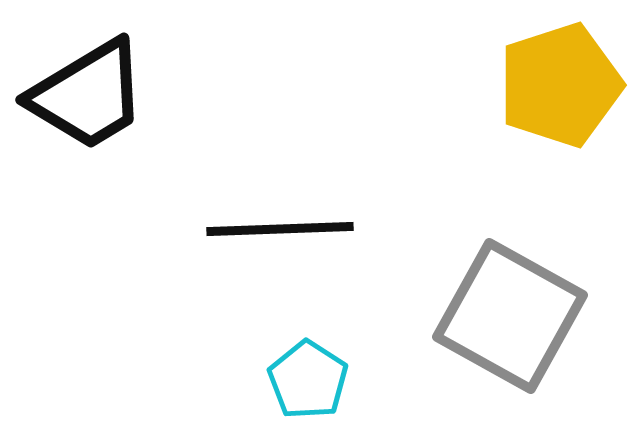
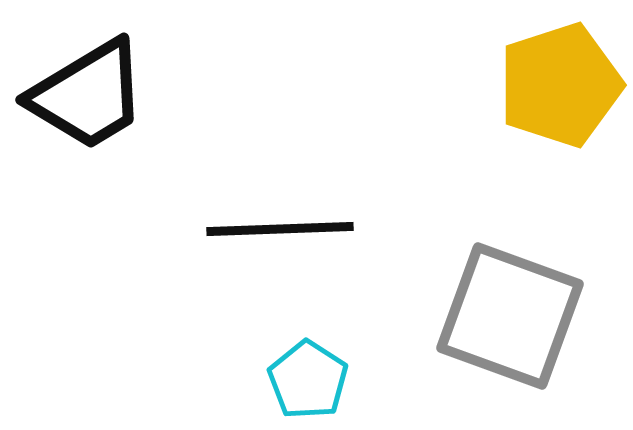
gray square: rotated 9 degrees counterclockwise
